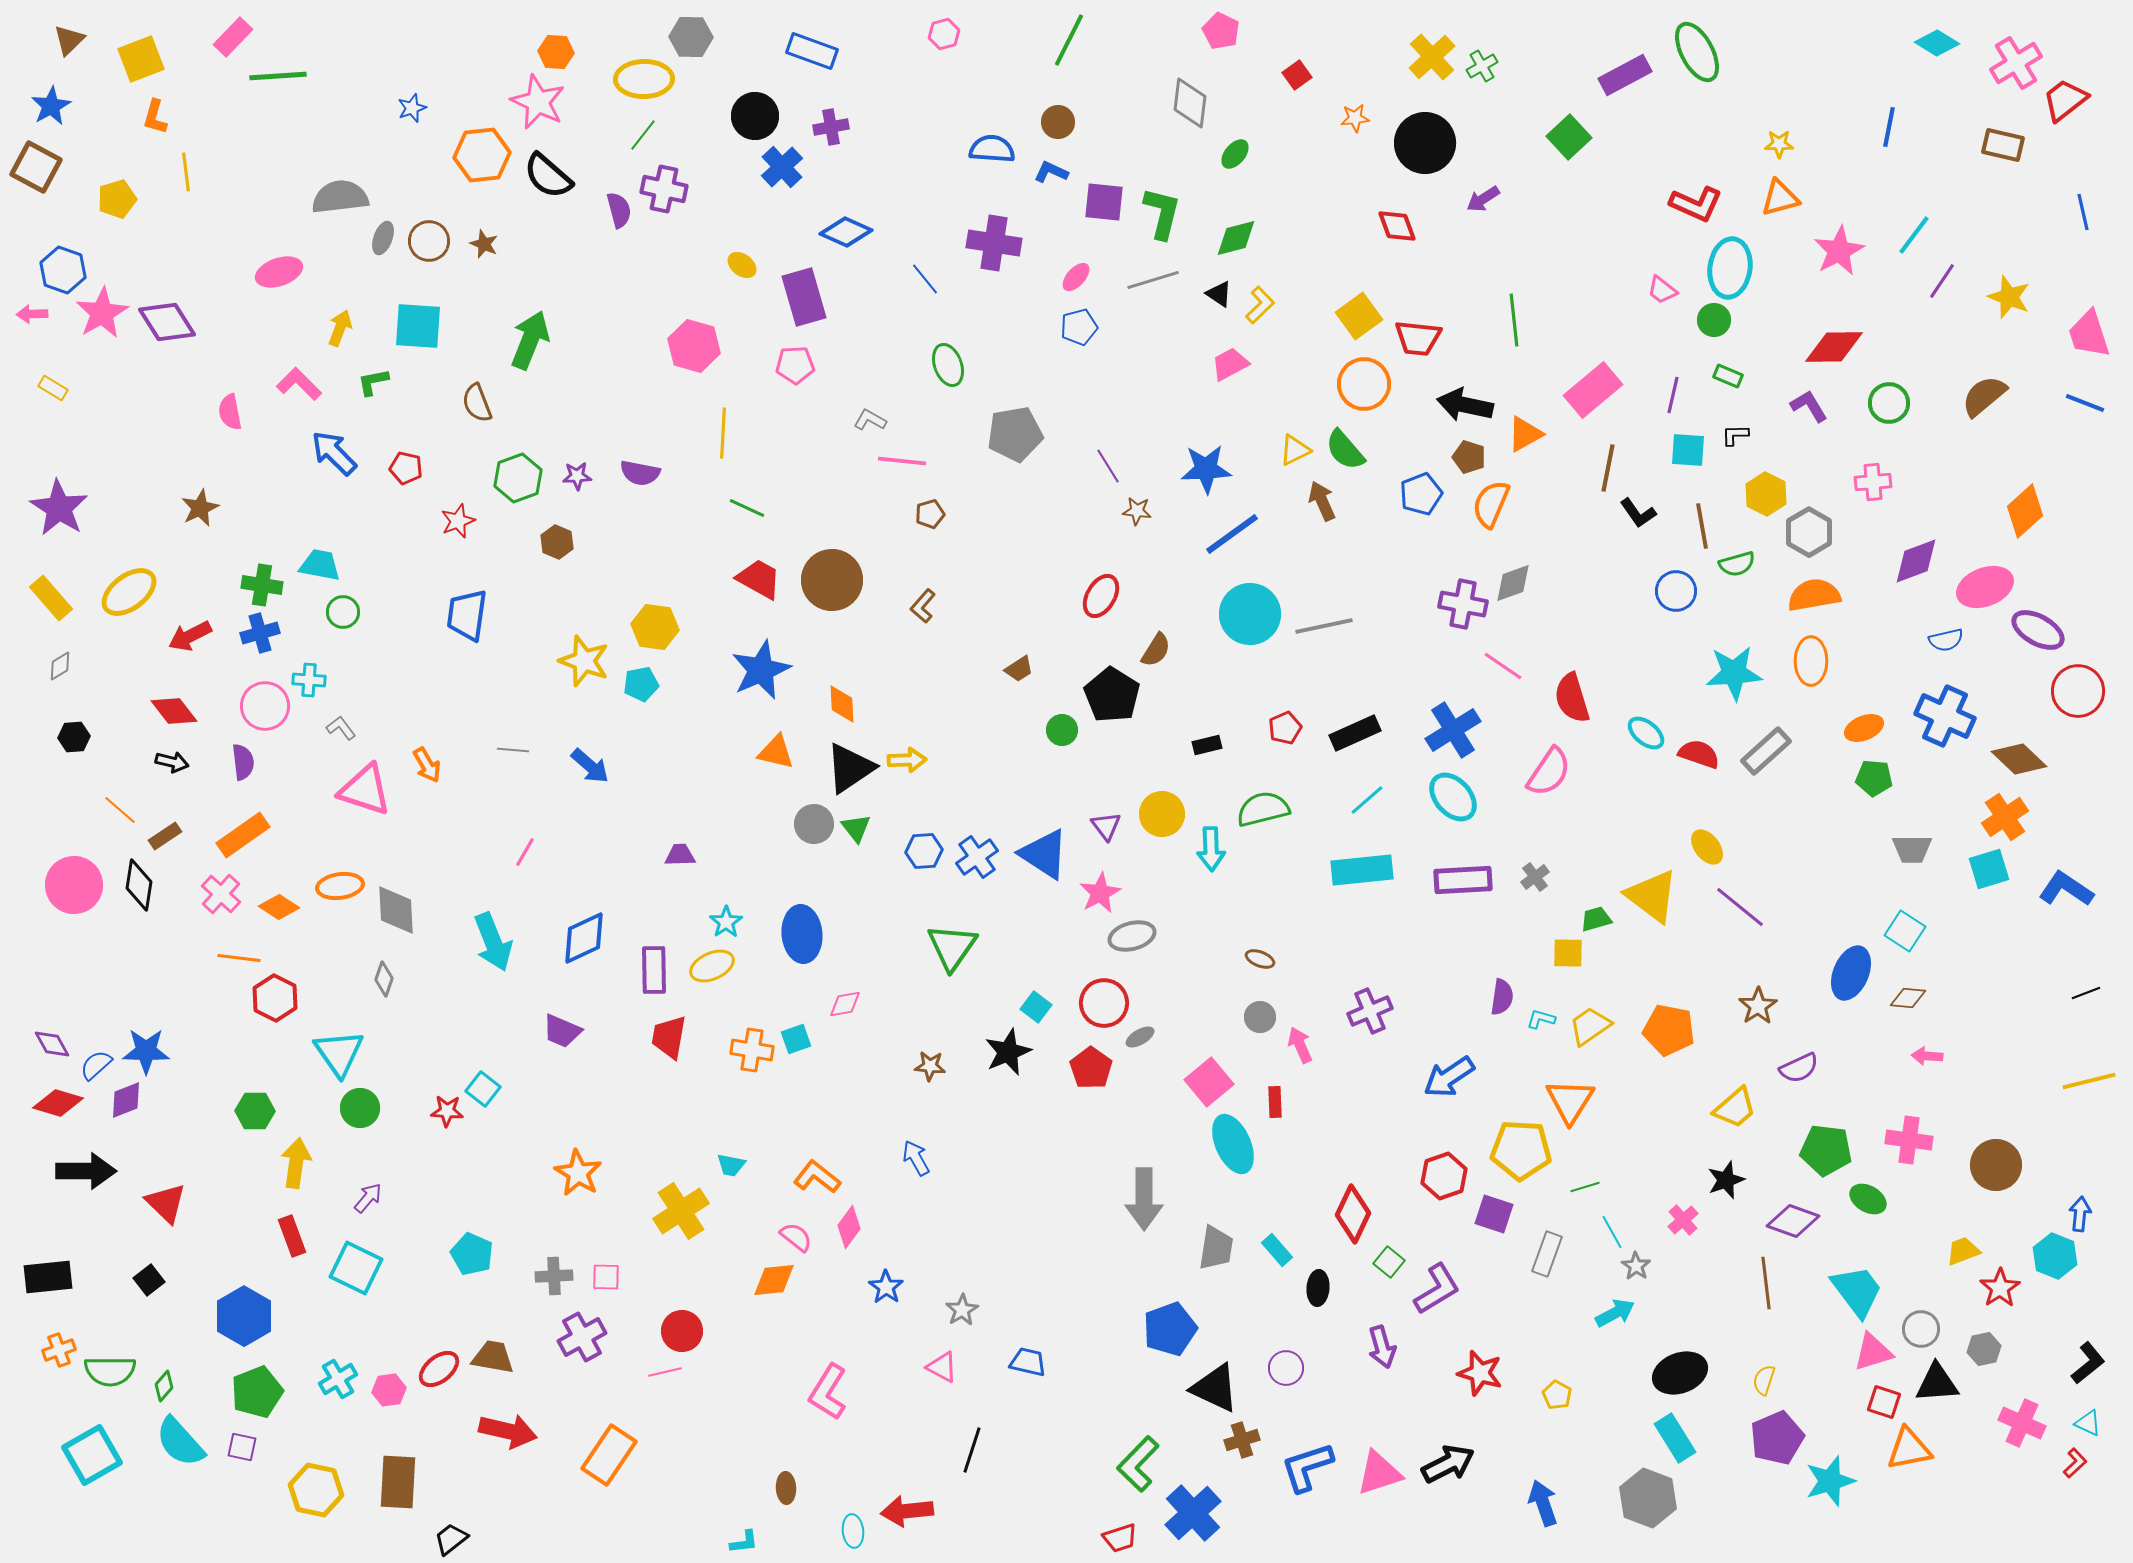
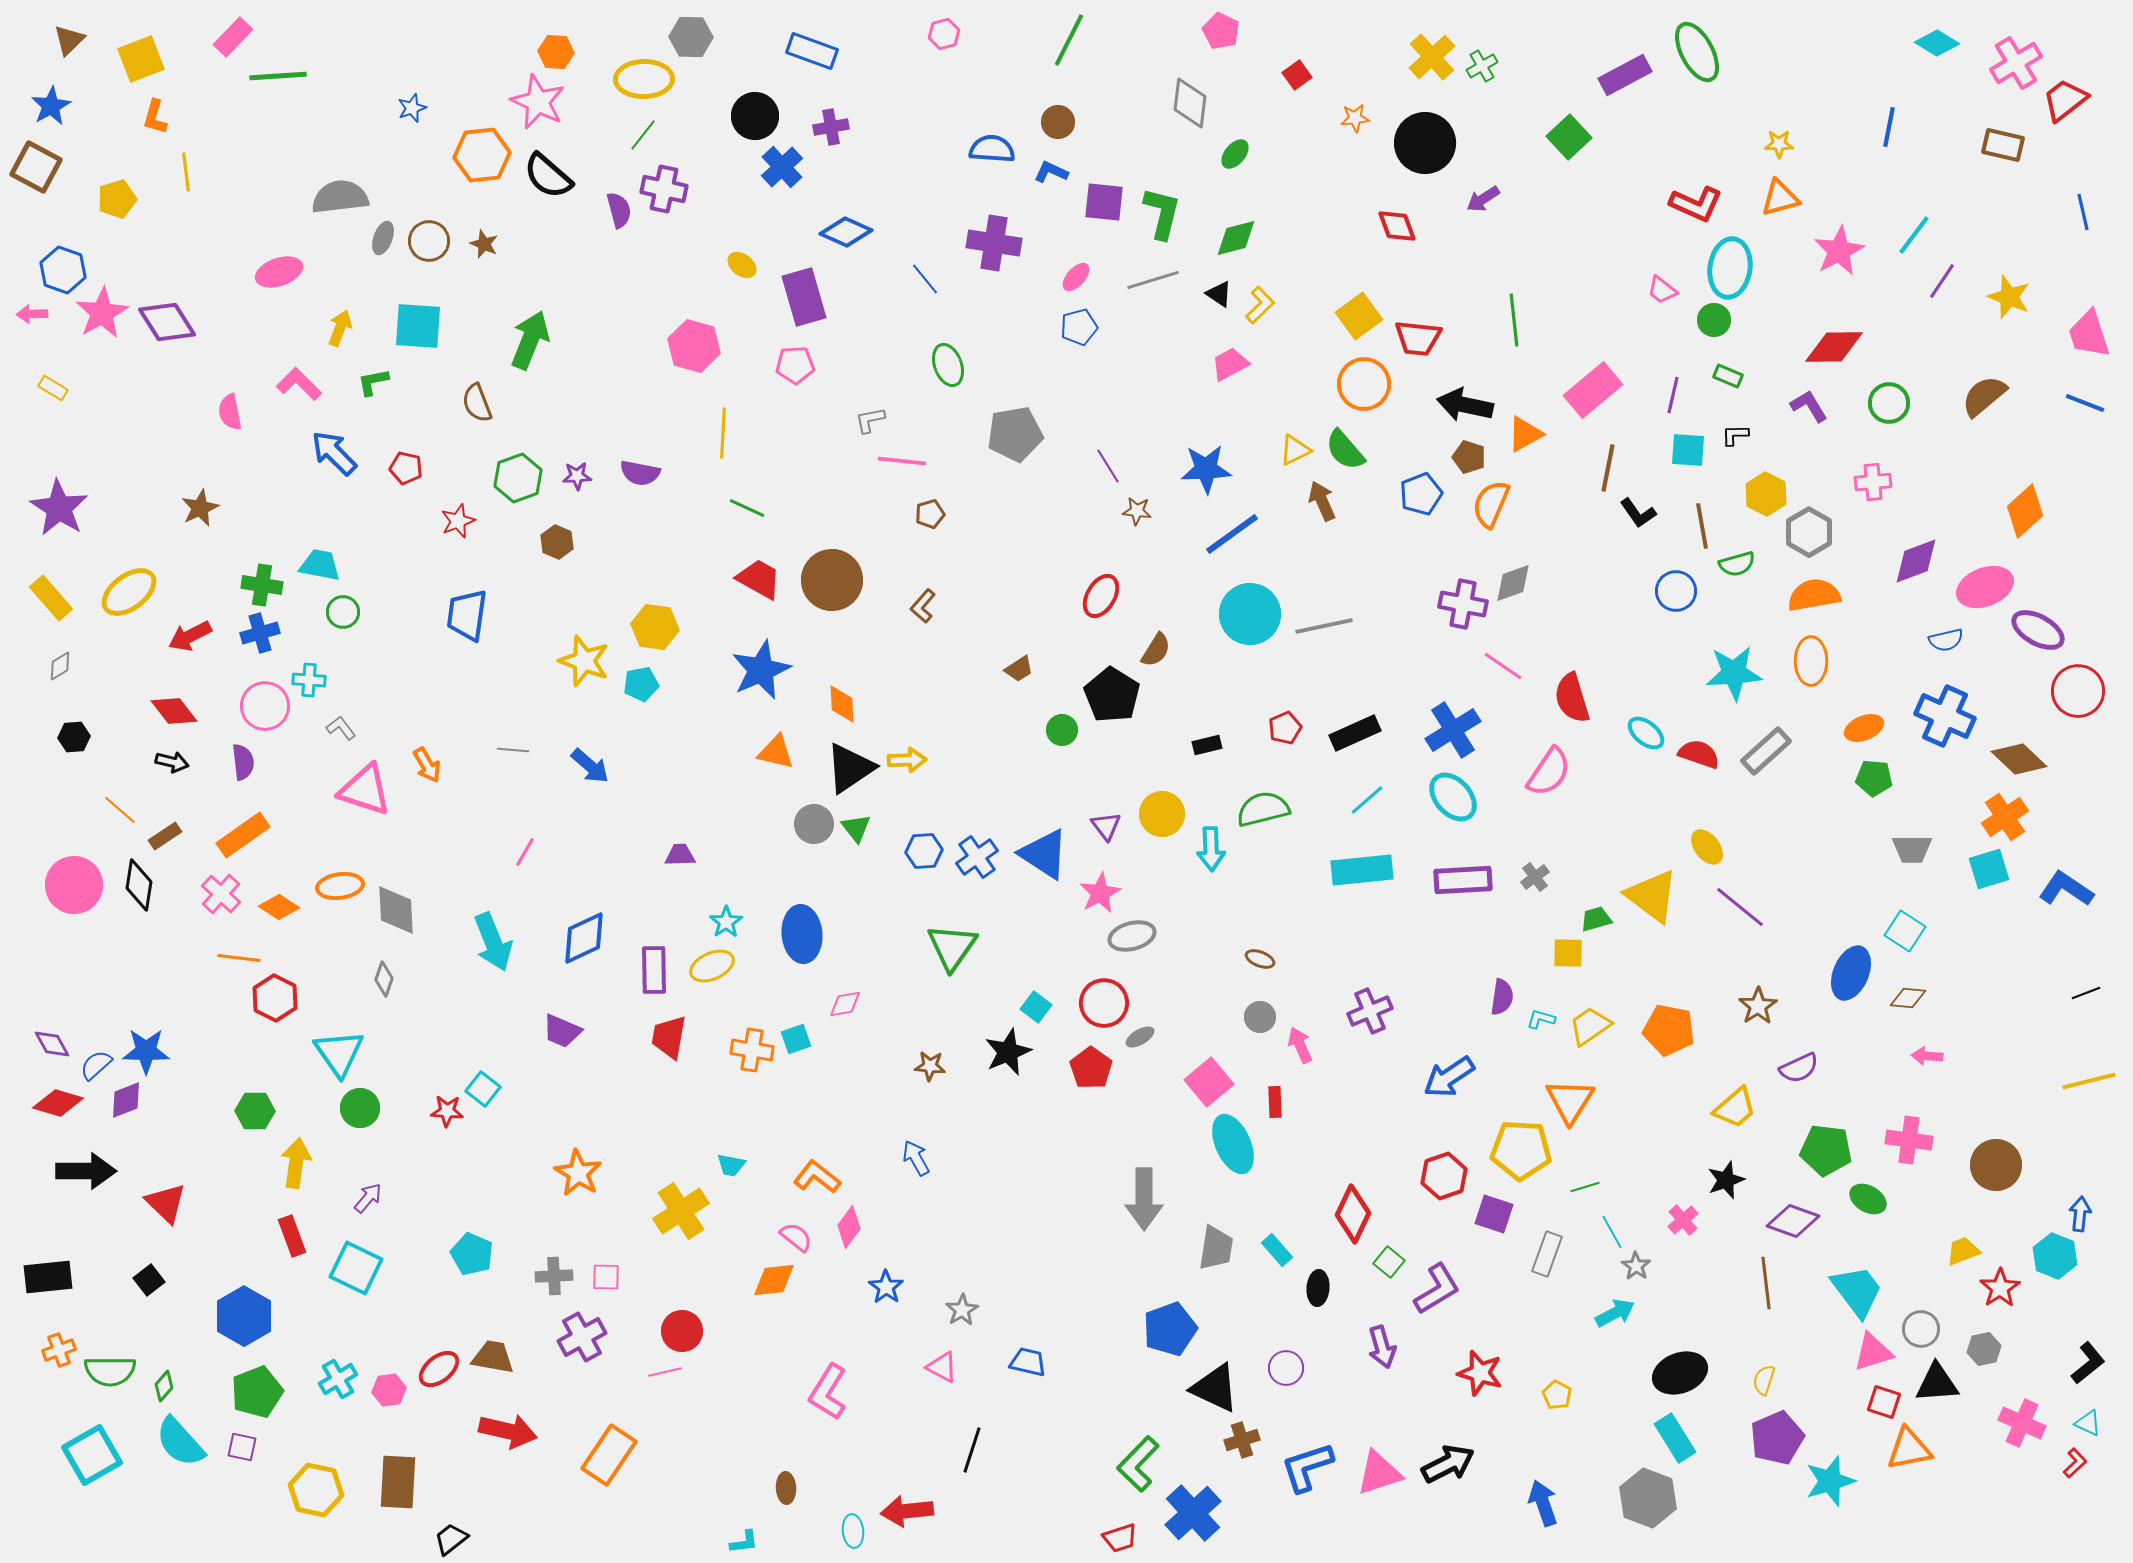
gray L-shape at (870, 420): rotated 40 degrees counterclockwise
